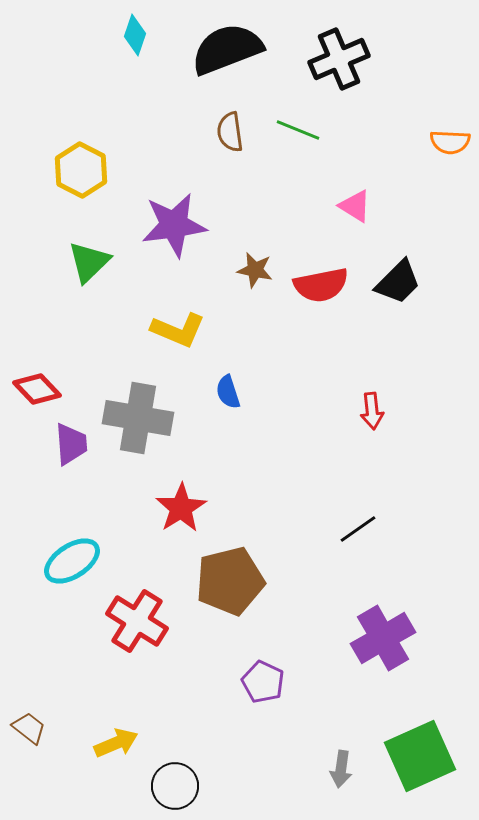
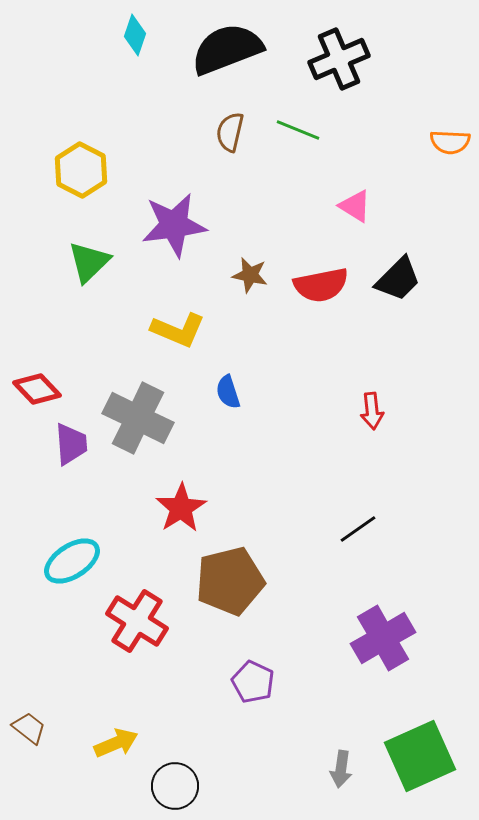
brown semicircle: rotated 21 degrees clockwise
brown star: moved 5 px left, 5 px down
black trapezoid: moved 3 px up
gray cross: rotated 16 degrees clockwise
purple pentagon: moved 10 px left
